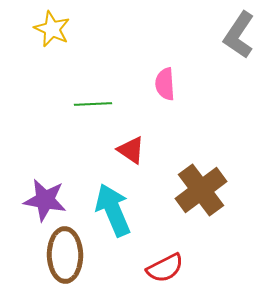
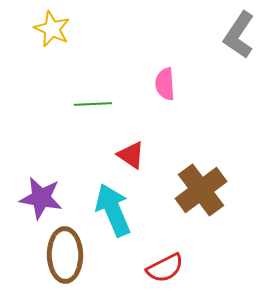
red triangle: moved 5 px down
purple star: moved 4 px left, 2 px up
